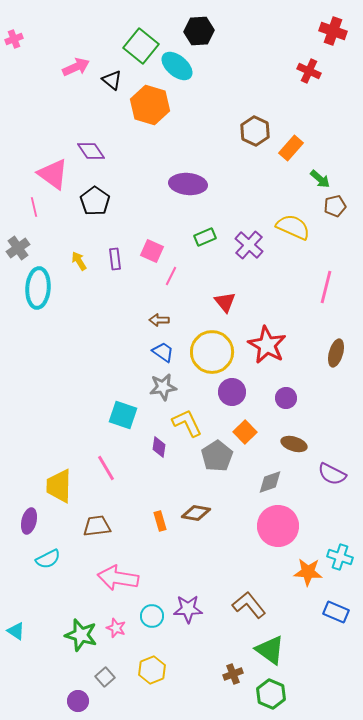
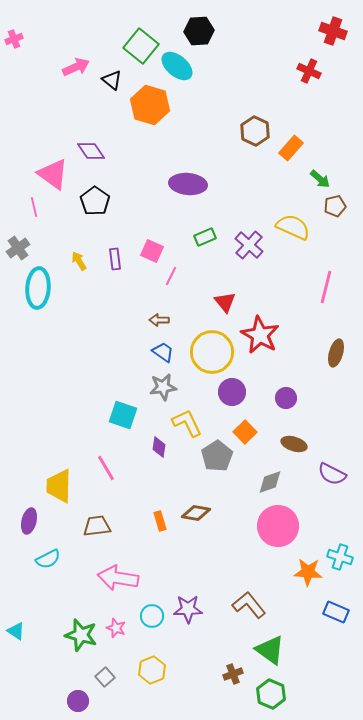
red star at (267, 345): moved 7 px left, 10 px up
